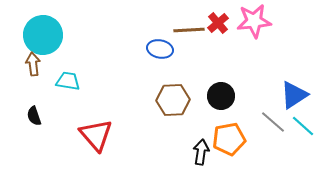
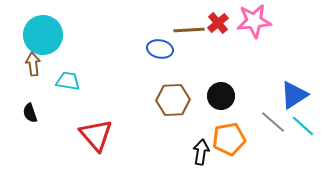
black semicircle: moved 4 px left, 3 px up
